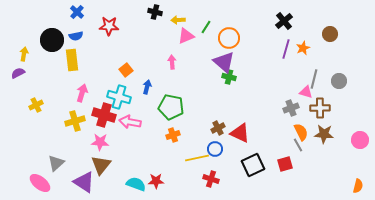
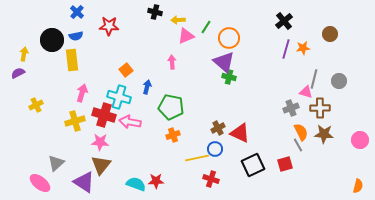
orange star at (303, 48): rotated 16 degrees clockwise
